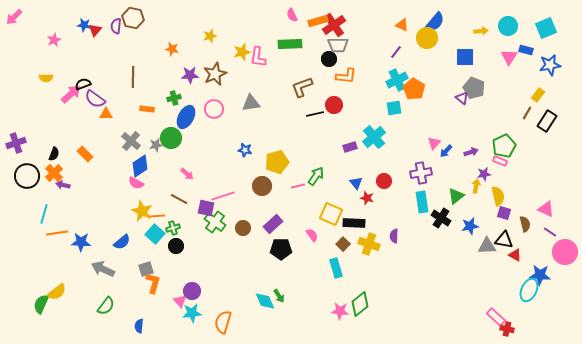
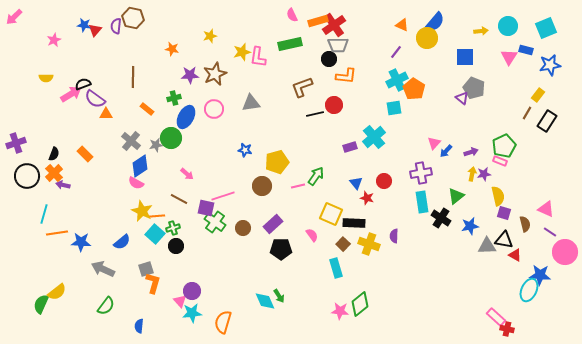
green rectangle at (290, 44): rotated 10 degrees counterclockwise
pink arrow at (71, 94): rotated 10 degrees clockwise
orange rectangle at (147, 109): rotated 32 degrees clockwise
yellow arrow at (476, 186): moved 4 px left, 12 px up
